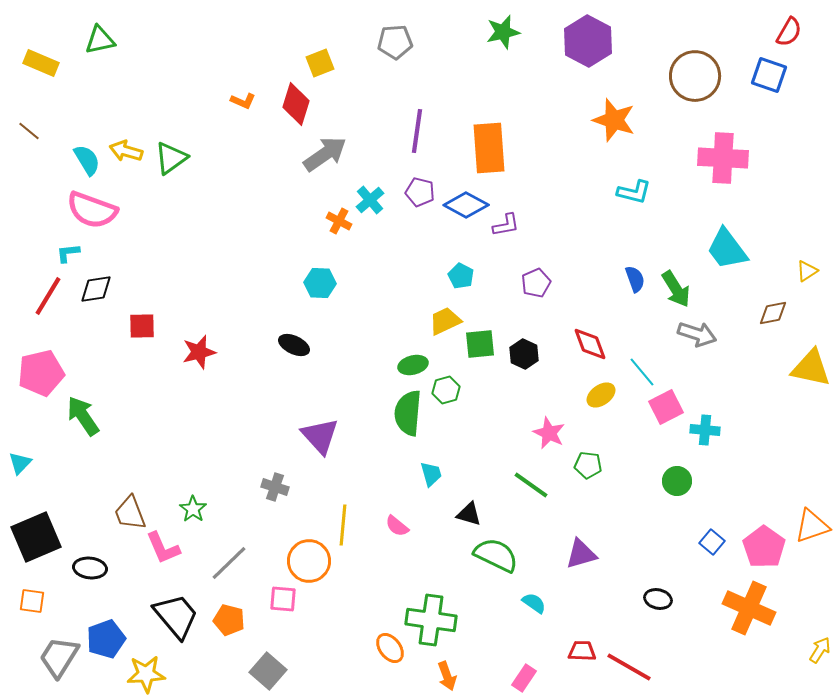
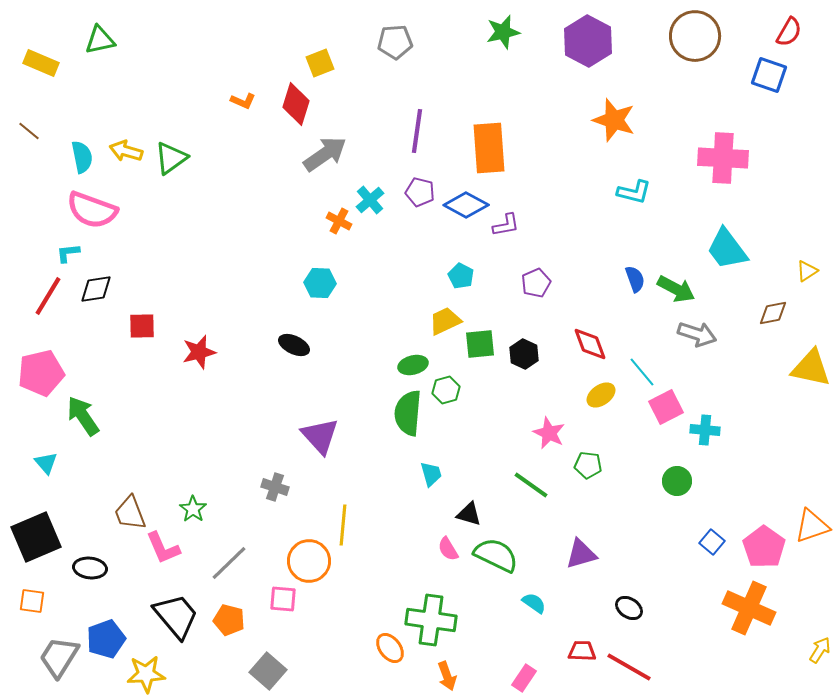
brown circle at (695, 76): moved 40 px up
cyan semicircle at (87, 160): moved 5 px left, 3 px up; rotated 20 degrees clockwise
green arrow at (676, 289): rotated 30 degrees counterclockwise
cyan triangle at (20, 463): moved 26 px right; rotated 25 degrees counterclockwise
pink semicircle at (397, 526): moved 51 px right, 23 px down; rotated 20 degrees clockwise
black ellipse at (658, 599): moved 29 px left, 9 px down; rotated 20 degrees clockwise
